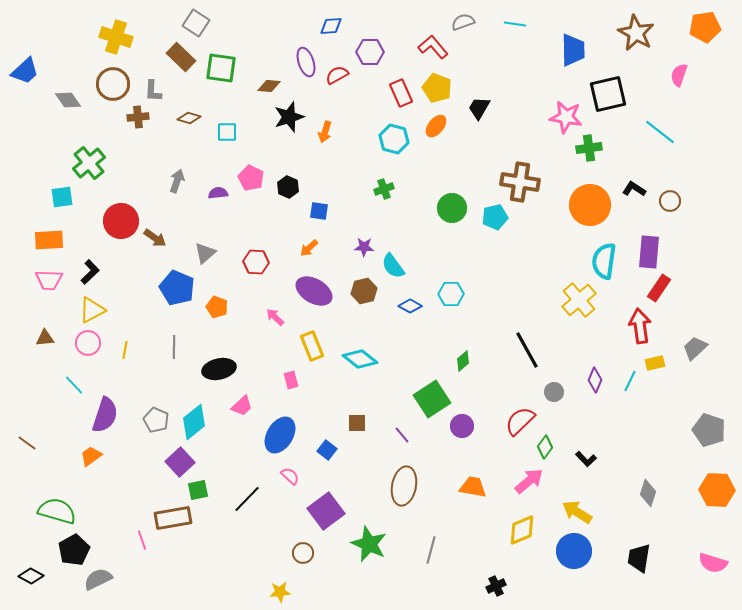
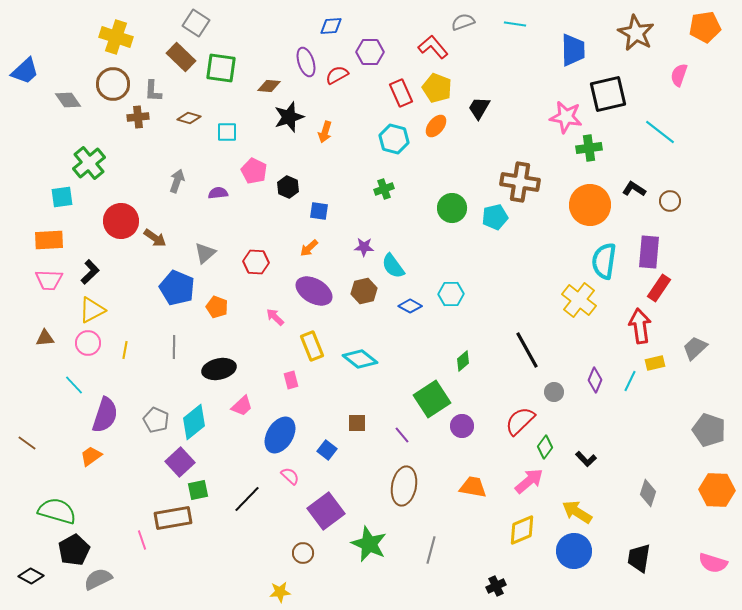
pink pentagon at (251, 178): moved 3 px right, 7 px up
yellow cross at (579, 300): rotated 12 degrees counterclockwise
